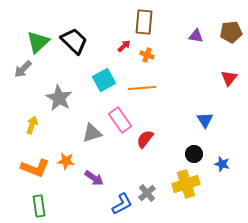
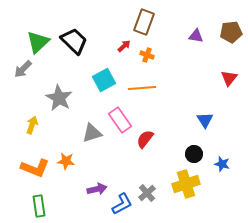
brown rectangle: rotated 15 degrees clockwise
purple arrow: moved 3 px right, 11 px down; rotated 48 degrees counterclockwise
